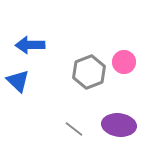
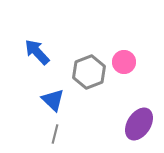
blue arrow: moved 7 px right, 7 px down; rotated 48 degrees clockwise
blue triangle: moved 35 px right, 19 px down
purple ellipse: moved 20 px right, 1 px up; rotated 64 degrees counterclockwise
gray line: moved 19 px left, 5 px down; rotated 66 degrees clockwise
